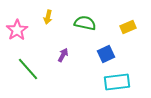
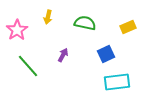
green line: moved 3 px up
